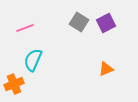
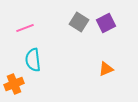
cyan semicircle: rotated 30 degrees counterclockwise
